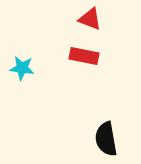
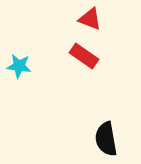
red rectangle: rotated 24 degrees clockwise
cyan star: moved 3 px left, 2 px up
